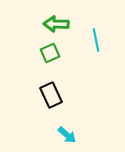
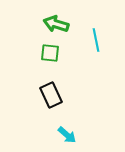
green arrow: rotated 15 degrees clockwise
green square: rotated 30 degrees clockwise
